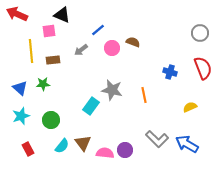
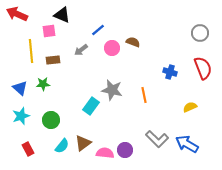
brown triangle: rotated 30 degrees clockwise
